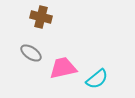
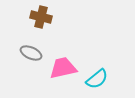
gray ellipse: rotated 10 degrees counterclockwise
